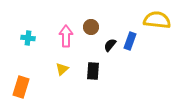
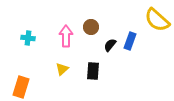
yellow semicircle: rotated 144 degrees counterclockwise
